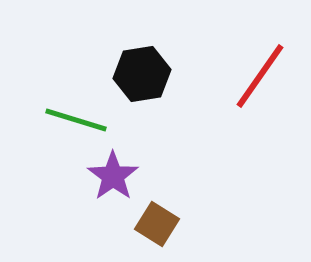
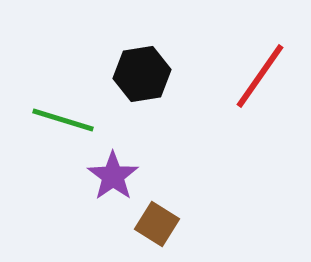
green line: moved 13 px left
